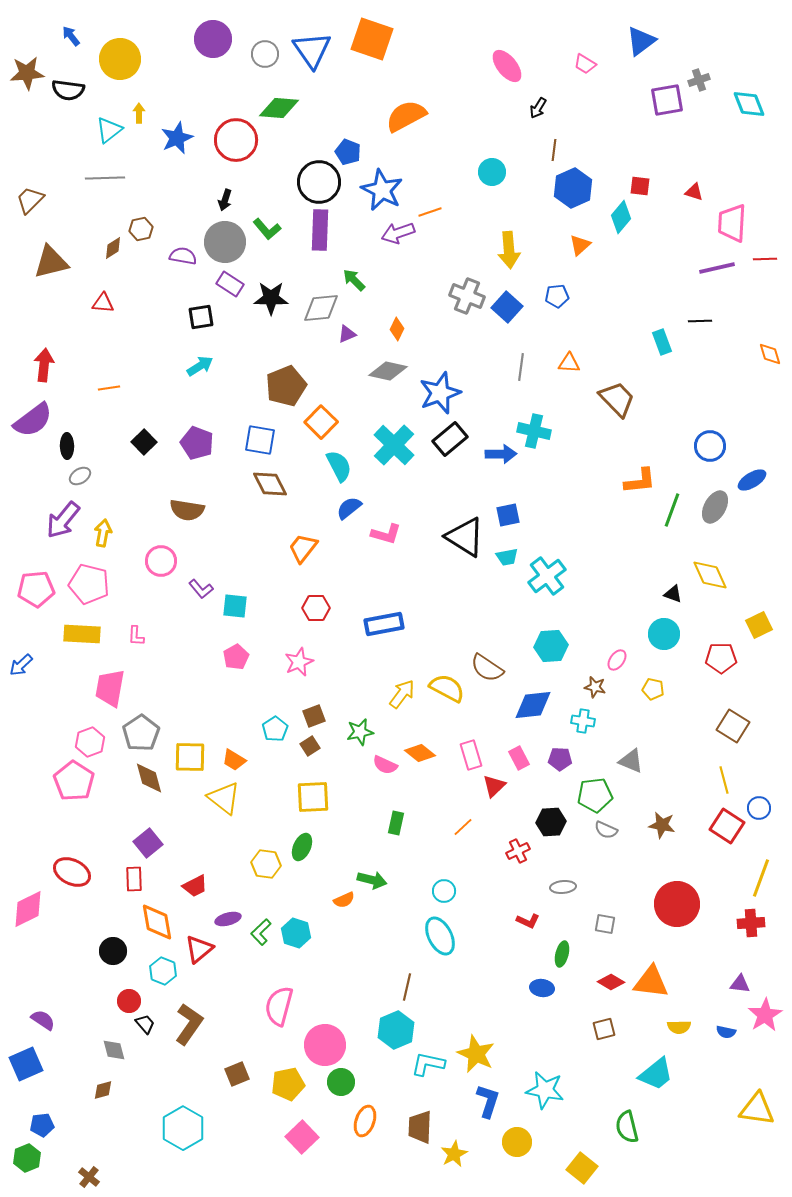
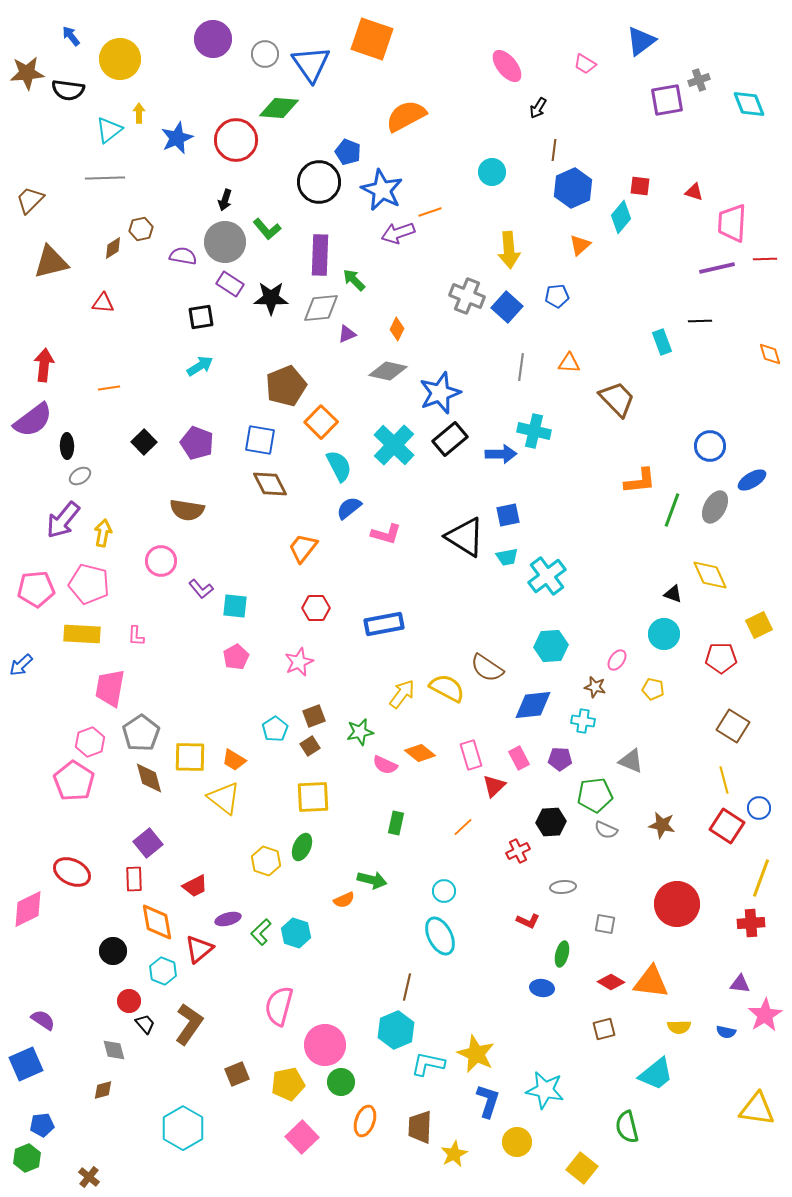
blue triangle at (312, 50): moved 1 px left, 14 px down
purple rectangle at (320, 230): moved 25 px down
yellow hexagon at (266, 864): moved 3 px up; rotated 12 degrees clockwise
